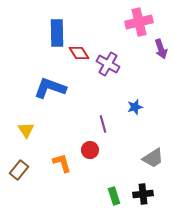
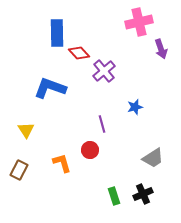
red diamond: rotated 10 degrees counterclockwise
purple cross: moved 4 px left, 7 px down; rotated 20 degrees clockwise
purple line: moved 1 px left
brown rectangle: rotated 12 degrees counterclockwise
black cross: rotated 18 degrees counterclockwise
